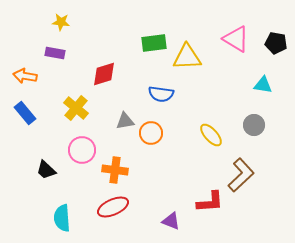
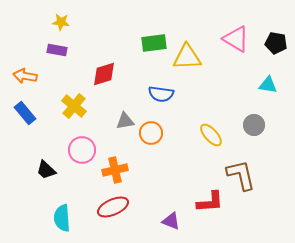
purple rectangle: moved 2 px right, 3 px up
cyan triangle: moved 5 px right
yellow cross: moved 2 px left, 2 px up
orange cross: rotated 20 degrees counterclockwise
brown L-shape: rotated 60 degrees counterclockwise
